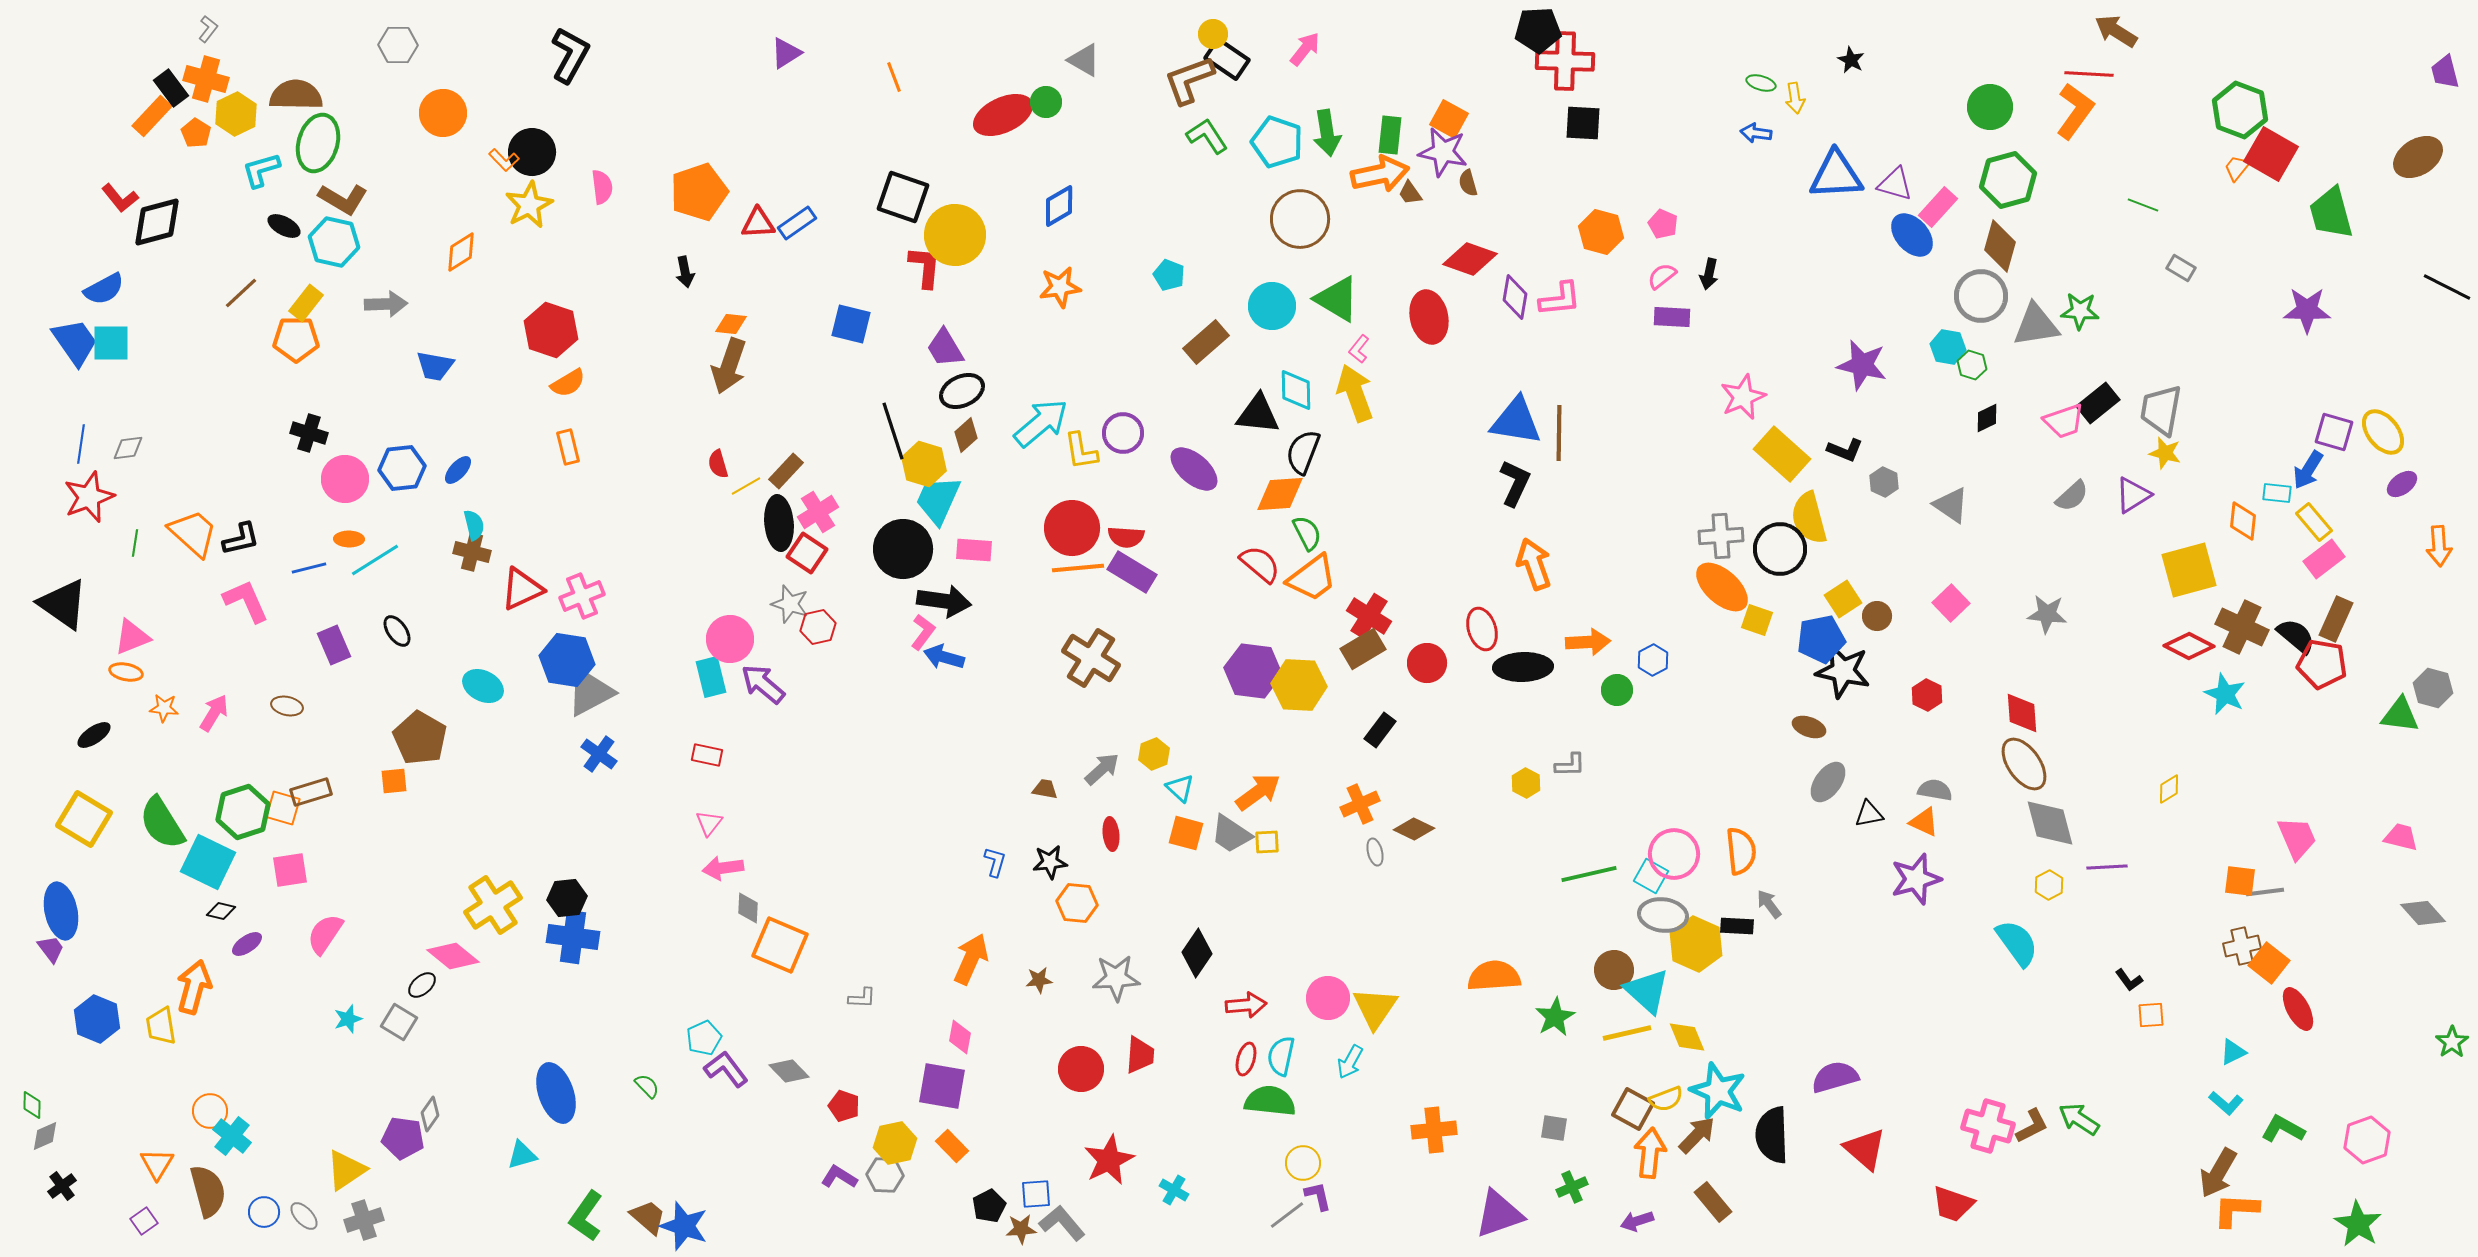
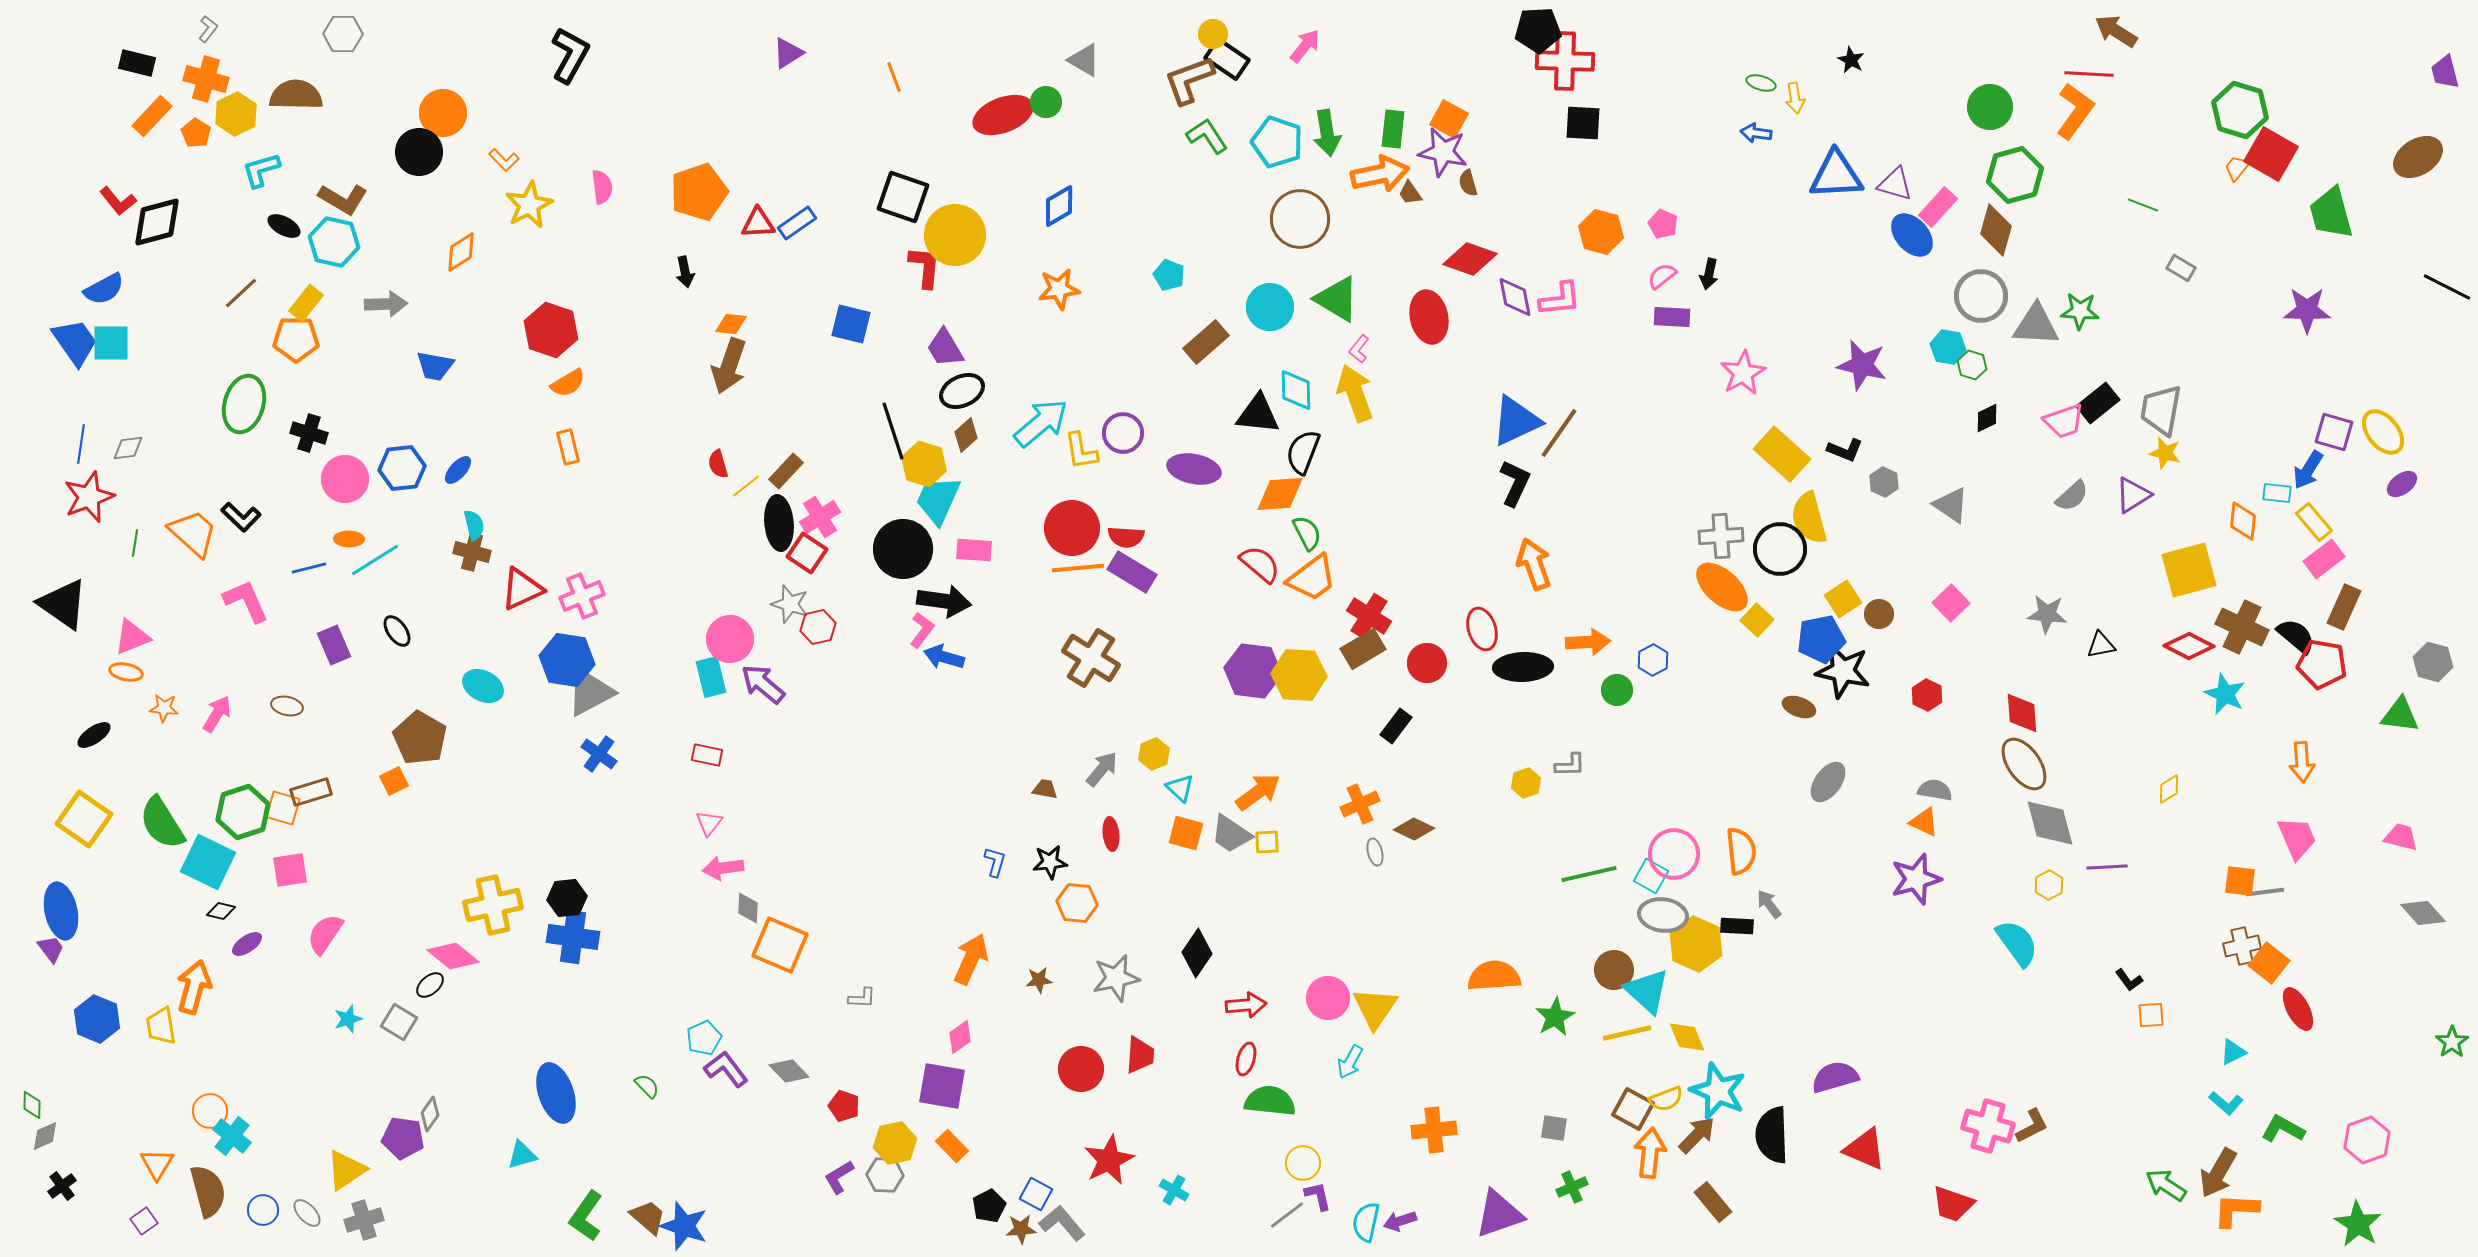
gray hexagon at (398, 45): moved 55 px left, 11 px up
pink arrow at (1305, 49): moved 3 px up
purple triangle at (786, 53): moved 2 px right
black rectangle at (171, 88): moved 34 px left, 25 px up; rotated 39 degrees counterclockwise
green hexagon at (2240, 110): rotated 4 degrees counterclockwise
red ellipse at (1003, 115): rotated 4 degrees clockwise
green rectangle at (1390, 135): moved 3 px right, 6 px up
green ellipse at (318, 143): moved 74 px left, 261 px down
black circle at (532, 152): moved 113 px left
green hexagon at (2008, 180): moved 7 px right, 5 px up
red L-shape at (120, 198): moved 2 px left, 3 px down
brown diamond at (2000, 246): moved 4 px left, 16 px up
orange star at (1060, 287): moved 1 px left, 2 px down
purple diamond at (1515, 297): rotated 21 degrees counterclockwise
cyan circle at (1272, 306): moved 2 px left, 1 px down
gray triangle at (2036, 325): rotated 12 degrees clockwise
pink star at (1743, 397): moved 24 px up; rotated 6 degrees counterclockwise
blue triangle at (1516, 421): rotated 34 degrees counterclockwise
brown line at (1559, 433): rotated 34 degrees clockwise
purple ellipse at (1194, 469): rotated 30 degrees counterclockwise
yellow line at (746, 486): rotated 8 degrees counterclockwise
pink cross at (818, 512): moved 2 px right, 5 px down
black L-shape at (241, 539): moved 22 px up; rotated 57 degrees clockwise
orange arrow at (2439, 546): moved 137 px left, 216 px down
brown circle at (1877, 616): moved 2 px right, 2 px up
brown rectangle at (2336, 619): moved 8 px right, 12 px up
yellow square at (1757, 620): rotated 24 degrees clockwise
pink L-shape at (923, 632): moved 1 px left, 2 px up
yellow hexagon at (1299, 685): moved 10 px up
gray hexagon at (2433, 688): moved 26 px up
pink arrow at (214, 713): moved 3 px right, 1 px down
brown ellipse at (1809, 727): moved 10 px left, 20 px up
black rectangle at (1380, 730): moved 16 px right, 4 px up
gray arrow at (1102, 769): rotated 9 degrees counterclockwise
orange square at (394, 781): rotated 20 degrees counterclockwise
yellow hexagon at (1526, 783): rotated 12 degrees clockwise
black triangle at (1869, 814): moved 232 px right, 169 px up
yellow square at (84, 819): rotated 4 degrees clockwise
yellow cross at (493, 905): rotated 20 degrees clockwise
gray star at (1116, 978): rotated 9 degrees counterclockwise
black ellipse at (422, 985): moved 8 px right
pink diamond at (960, 1037): rotated 44 degrees clockwise
cyan semicircle at (1281, 1056): moved 85 px right, 166 px down
green arrow at (2079, 1119): moved 87 px right, 66 px down
red triangle at (1865, 1149): rotated 18 degrees counterclockwise
purple L-shape at (839, 1177): rotated 63 degrees counterclockwise
blue square at (1036, 1194): rotated 32 degrees clockwise
blue circle at (264, 1212): moved 1 px left, 2 px up
gray ellipse at (304, 1216): moved 3 px right, 3 px up
purple arrow at (1637, 1221): moved 237 px left
